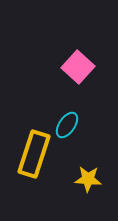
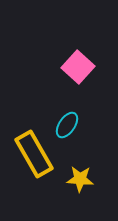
yellow rectangle: rotated 48 degrees counterclockwise
yellow star: moved 8 px left
